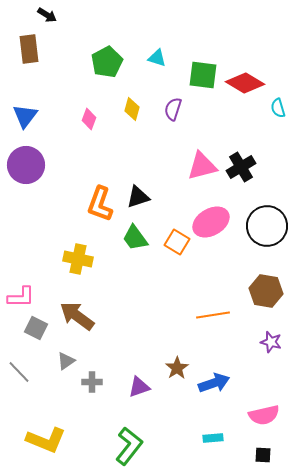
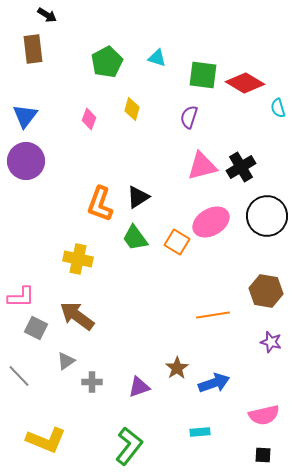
brown rectangle: moved 4 px right
purple semicircle: moved 16 px right, 8 px down
purple circle: moved 4 px up
black triangle: rotated 15 degrees counterclockwise
black circle: moved 10 px up
gray line: moved 4 px down
cyan rectangle: moved 13 px left, 6 px up
